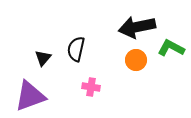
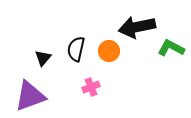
orange circle: moved 27 px left, 9 px up
pink cross: rotated 30 degrees counterclockwise
